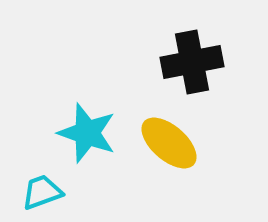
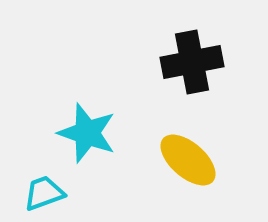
yellow ellipse: moved 19 px right, 17 px down
cyan trapezoid: moved 2 px right, 1 px down
